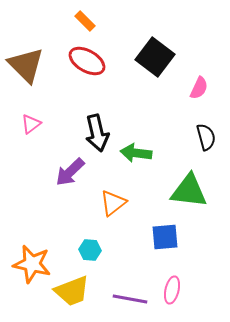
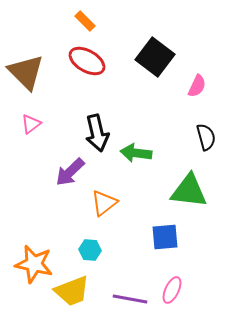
brown triangle: moved 7 px down
pink semicircle: moved 2 px left, 2 px up
orange triangle: moved 9 px left
orange star: moved 2 px right
pink ellipse: rotated 12 degrees clockwise
